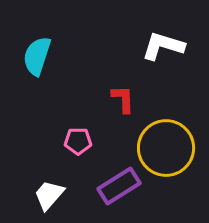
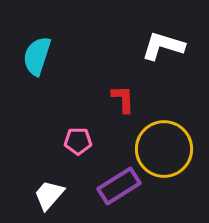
yellow circle: moved 2 px left, 1 px down
